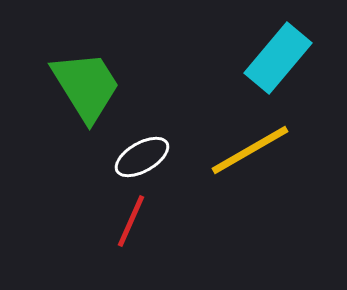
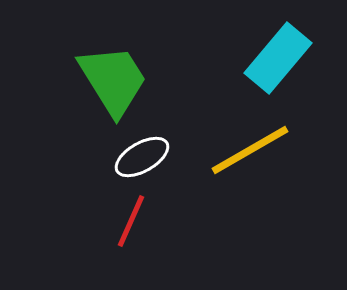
green trapezoid: moved 27 px right, 6 px up
